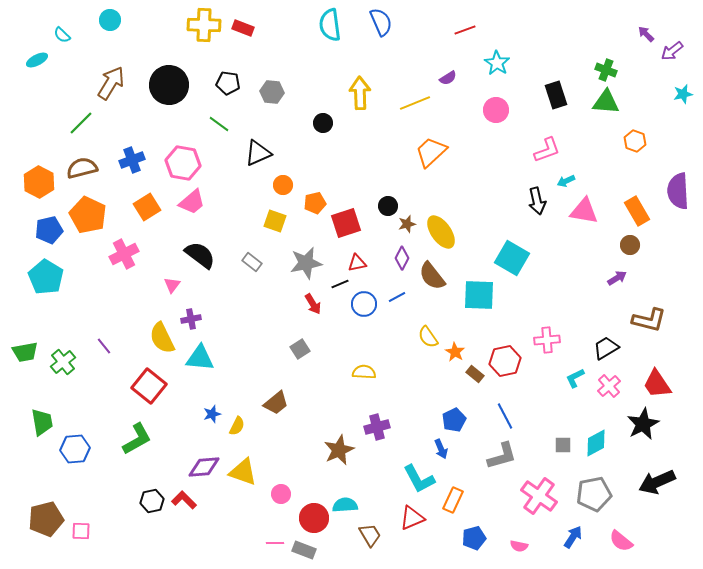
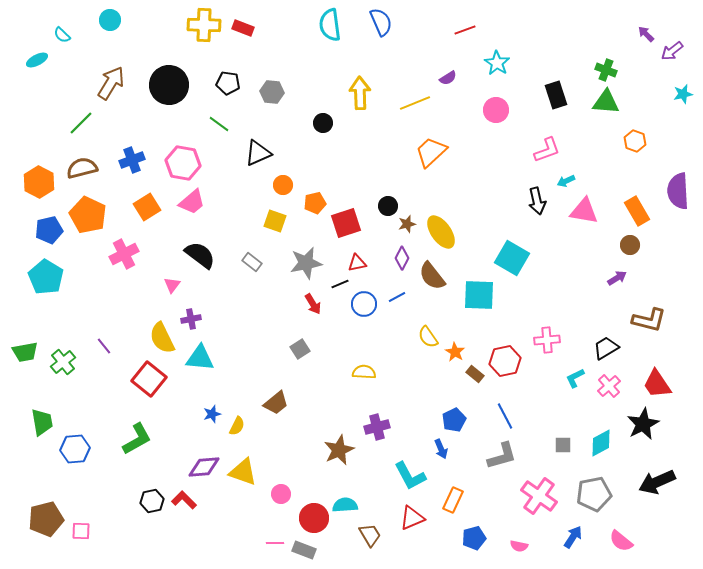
red square at (149, 386): moved 7 px up
cyan diamond at (596, 443): moved 5 px right
cyan L-shape at (419, 479): moved 9 px left, 3 px up
